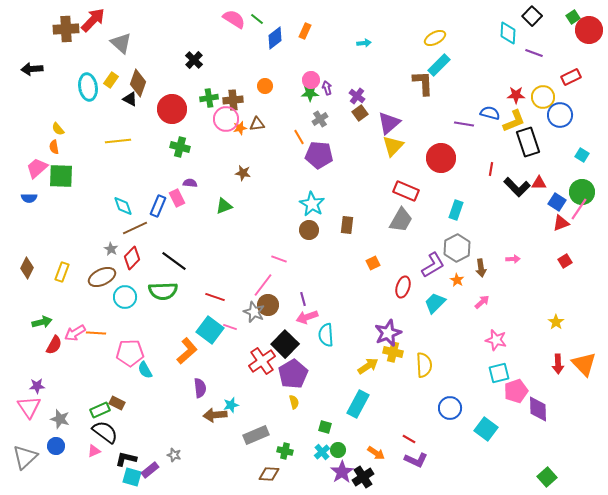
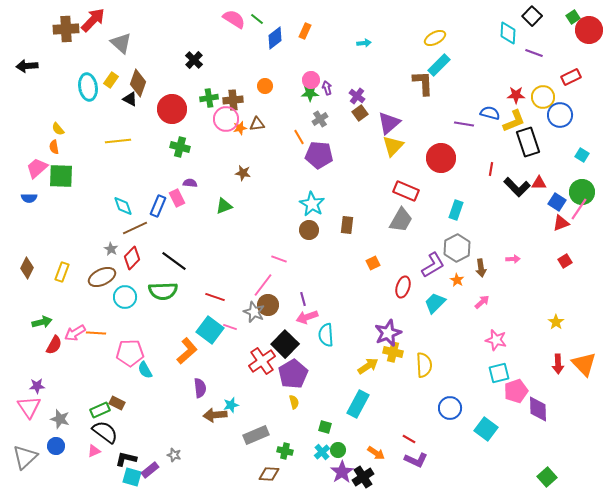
black arrow at (32, 69): moved 5 px left, 3 px up
